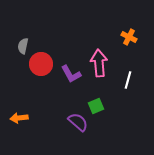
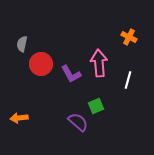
gray semicircle: moved 1 px left, 2 px up
